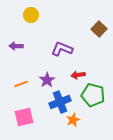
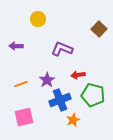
yellow circle: moved 7 px right, 4 px down
blue cross: moved 2 px up
